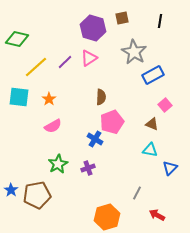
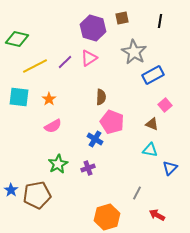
yellow line: moved 1 px left, 1 px up; rotated 15 degrees clockwise
pink pentagon: rotated 30 degrees counterclockwise
